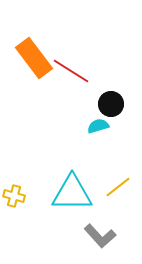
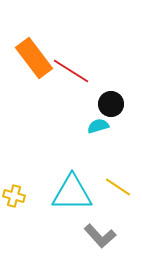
yellow line: rotated 72 degrees clockwise
